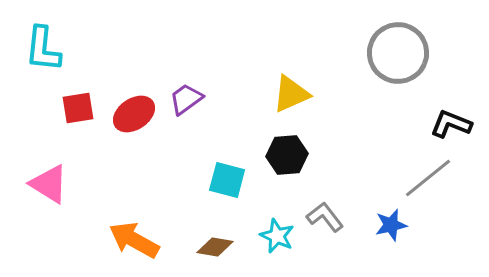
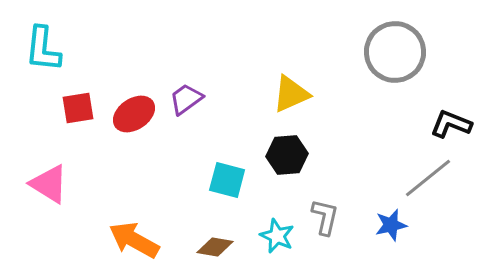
gray circle: moved 3 px left, 1 px up
gray L-shape: rotated 51 degrees clockwise
